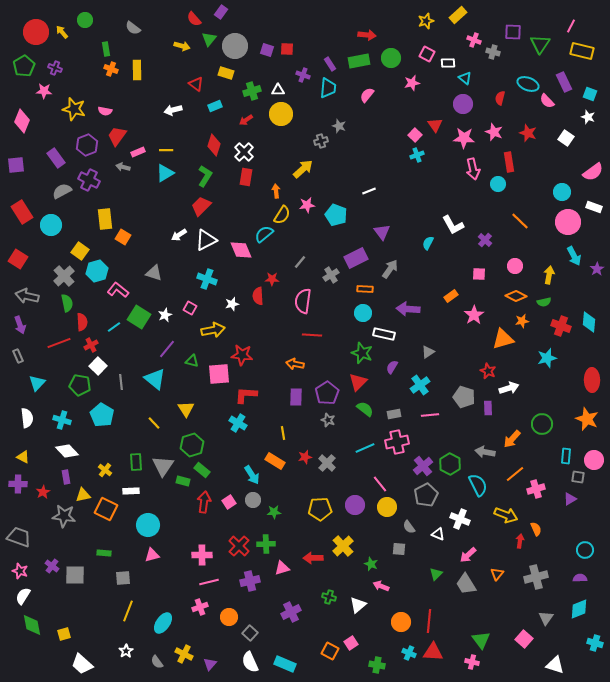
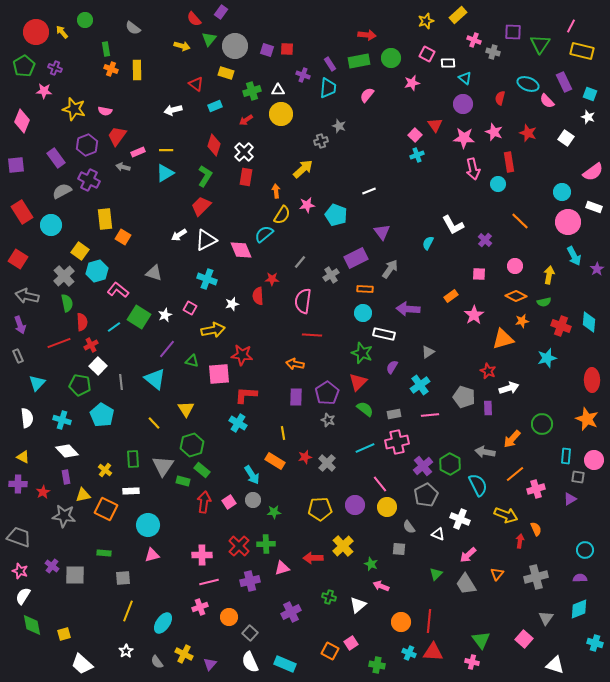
green rectangle at (136, 462): moved 3 px left, 3 px up
